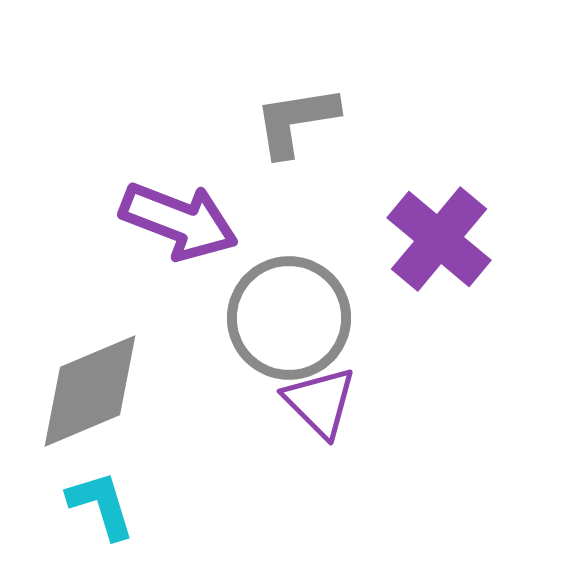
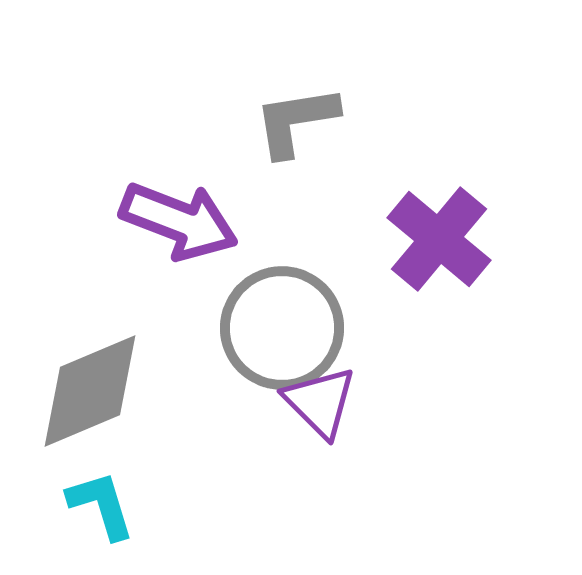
gray circle: moved 7 px left, 10 px down
